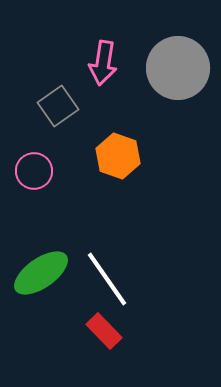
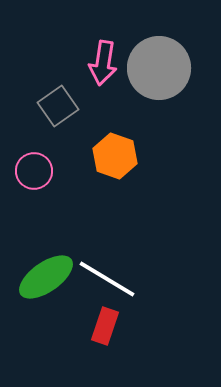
gray circle: moved 19 px left
orange hexagon: moved 3 px left
green ellipse: moved 5 px right, 4 px down
white line: rotated 24 degrees counterclockwise
red rectangle: moved 1 px right, 5 px up; rotated 63 degrees clockwise
